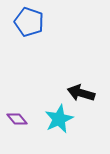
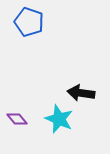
black arrow: rotated 8 degrees counterclockwise
cyan star: rotated 24 degrees counterclockwise
